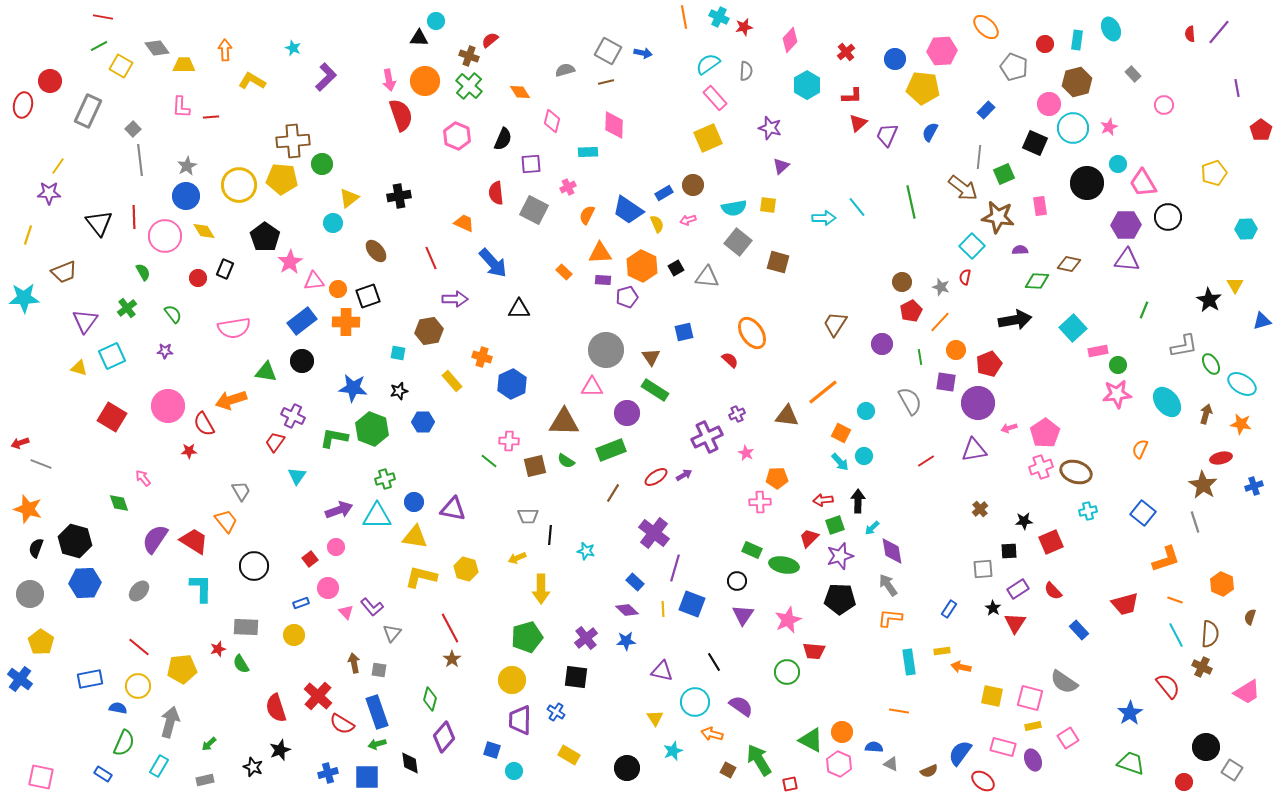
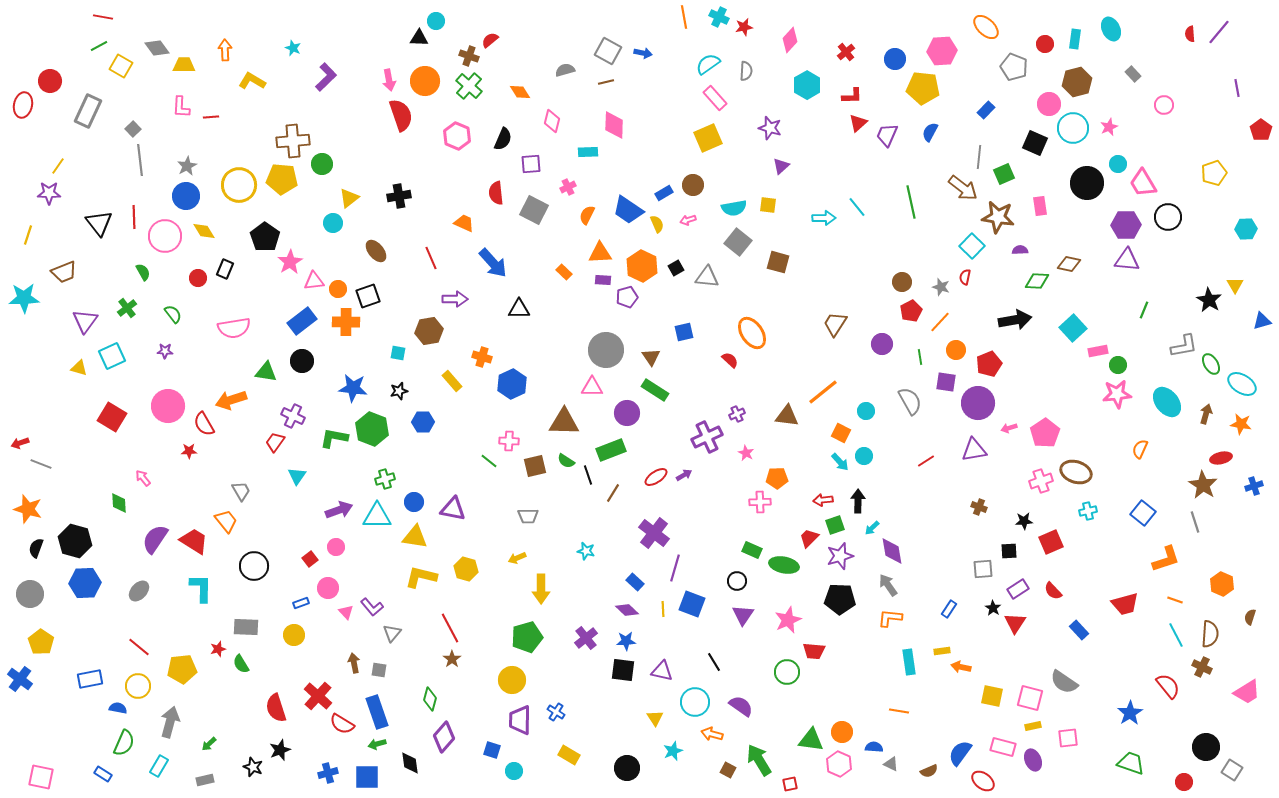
cyan rectangle at (1077, 40): moved 2 px left, 1 px up
pink cross at (1041, 467): moved 14 px down
green diamond at (119, 503): rotated 15 degrees clockwise
brown cross at (980, 509): moved 1 px left, 2 px up; rotated 28 degrees counterclockwise
black line at (550, 535): moved 38 px right, 60 px up; rotated 24 degrees counterclockwise
black square at (576, 677): moved 47 px right, 7 px up
pink square at (1068, 738): rotated 25 degrees clockwise
green triangle at (811, 740): rotated 20 degrees counterclockwise
